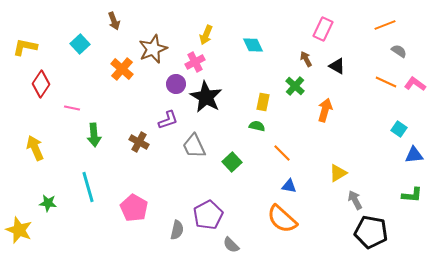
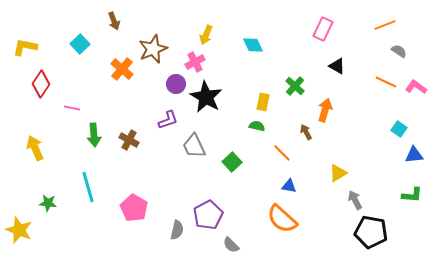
brown arrow at (306, 59): moved 73 px down
pink L-shape at (415, 84): moved 1 px right, 3 px down
brown cross at (139, 142): moved 10 px left, 2 px up
